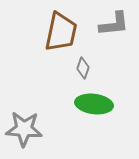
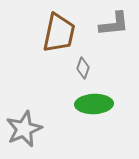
brown trapezoid: moved 2 px left, 1 px down
green ellipse: rotated 9 degrees counterclockwise
gray star: rotated 27 degrees counterclockwise
